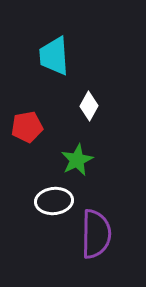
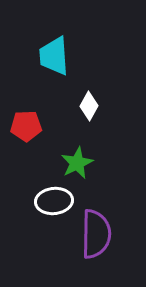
red pentagon: moved 1 px left, 1 px up; rotated 8 degrees clockwise
green star: moved 3 px down
